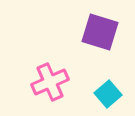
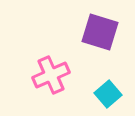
pink cross: moved 1 px right, 7 px up
